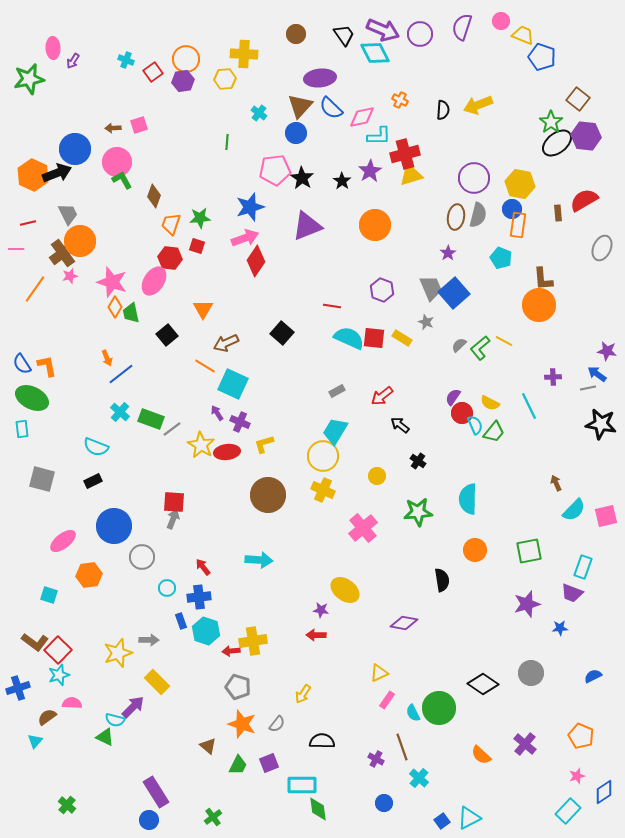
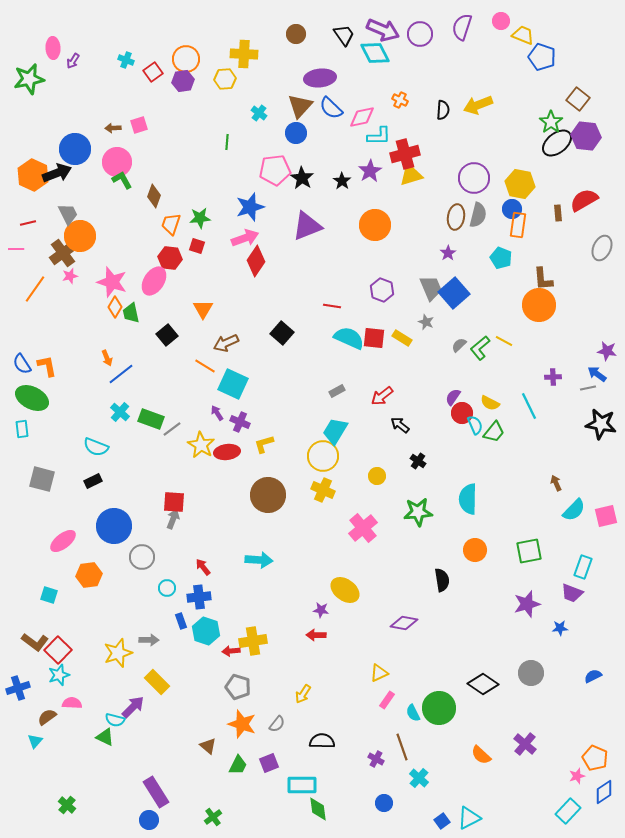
orange circle at (80, 241): moved 5 px up
orange pentagon at (581, 736): moved 14 px right, 22 px down
